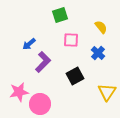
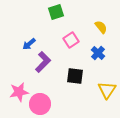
green square: moved 4 px left, 3 px up
pink square: rotated 35 degrees counterclockwise
black square: rotated 36 degrees clockwise
yellow triangle: moved 2 px up
